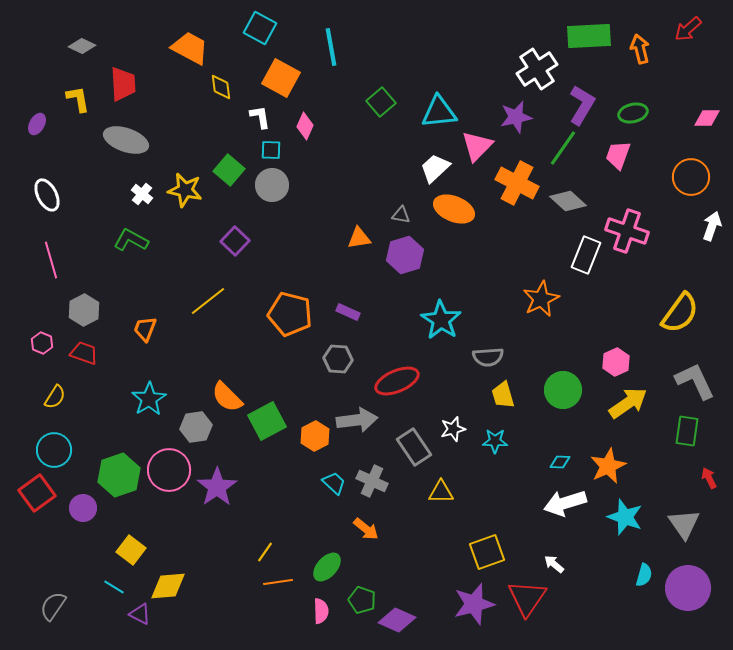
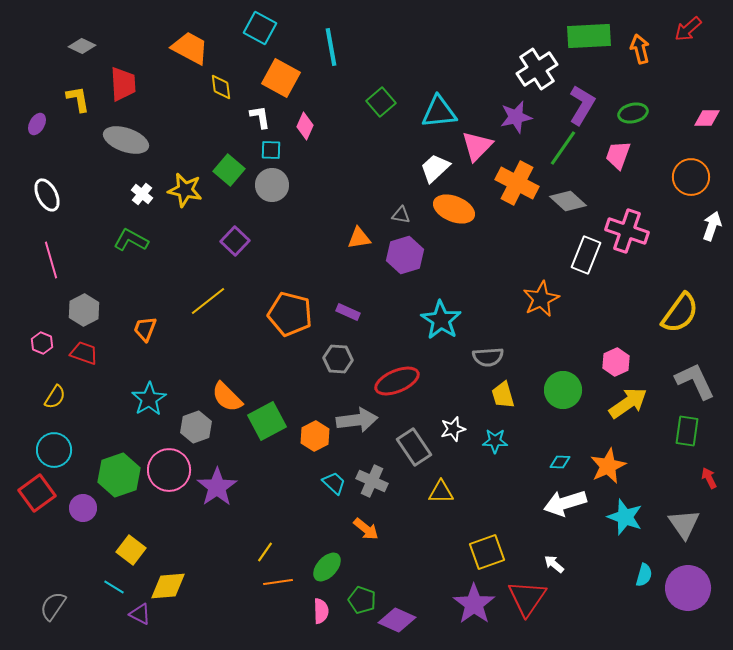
gray hexagon at (196, 427): rotated 12 degrees counterclockwise
purple star at (474, 604): rotated 21 degrees counterclockwise
